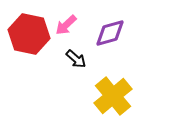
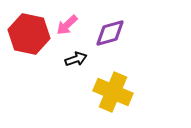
pink arrow: moved 1 px right
black arrow: rotated 60 degrees counterclockwise
yellow cross: moved 4 px up; rotated 27 degrees counterclockwise
